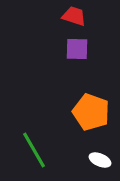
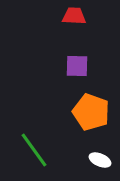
red trapezoid: rotated 15 degrees counterclockwise
purple square: moved 17 px down
green line: rotated 6 degrees counterclockwise
